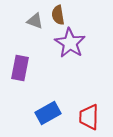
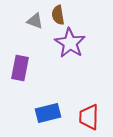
blue rectangle: rotated 15 degrees clockwise
